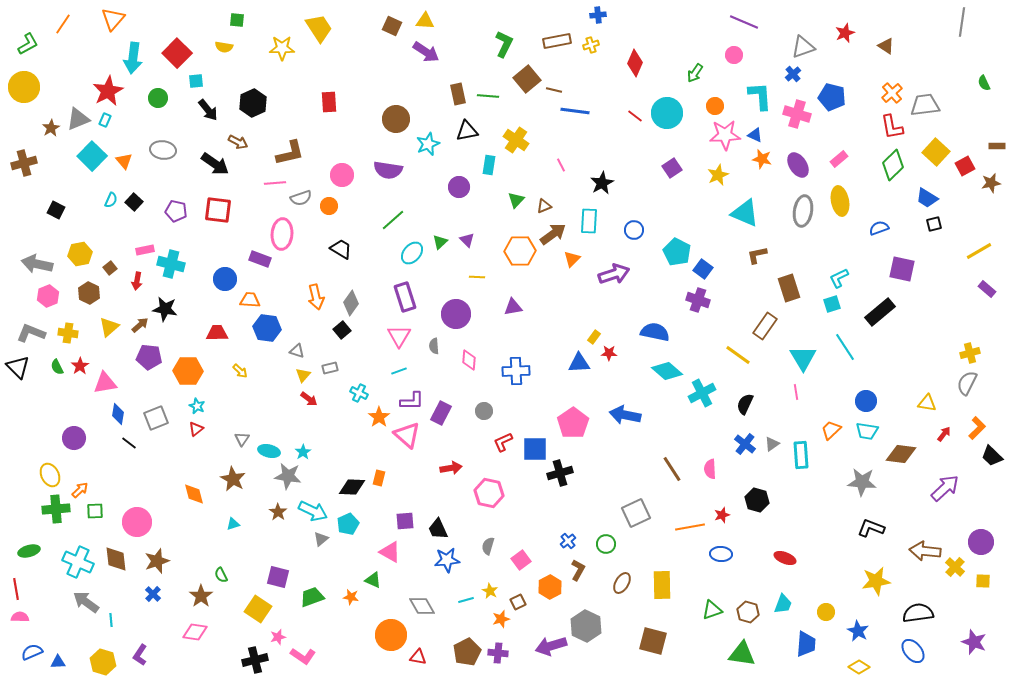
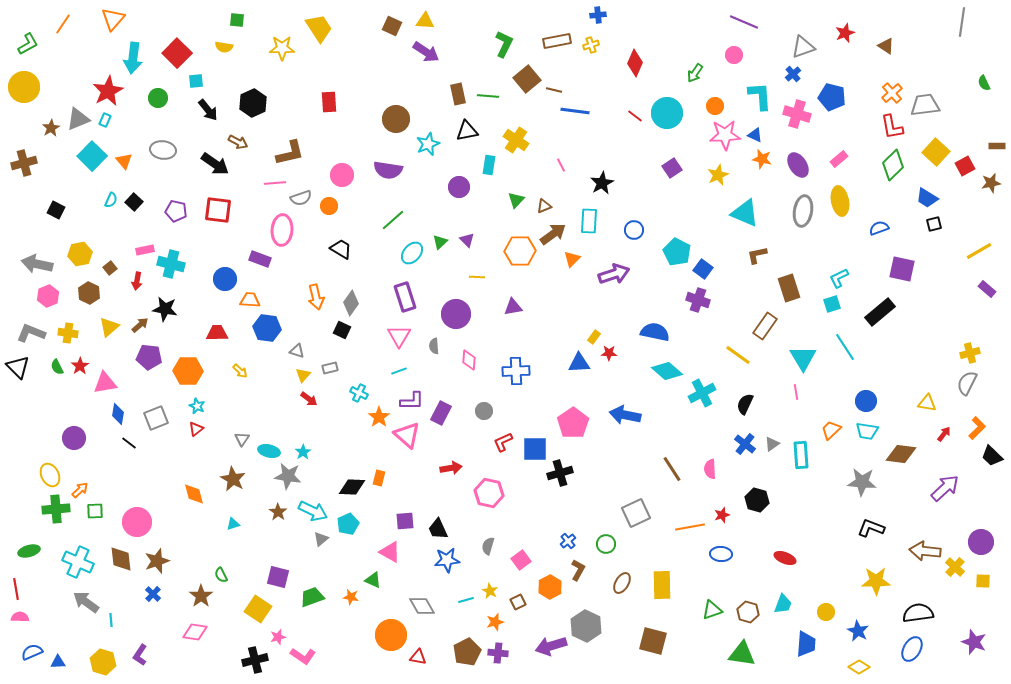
pink ellipse at (282, 234): moved 4 px up
black square at (342, 330): rotated 24 degrees counterclockwise
brown diamond at (116, 559): moved 5 px right
yellow star at (876, 581): rotated 8 degrees clockwise
orange star at (501, 619): moved 6 px left, 3 px down
blue ellipse at (913, 651): moved 1 px left, 2 px up; rotated 70 degrees clockwise
